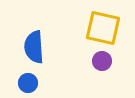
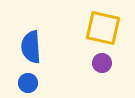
blue semicircle: moved 3 px left
purple circle: moved 2 px down
